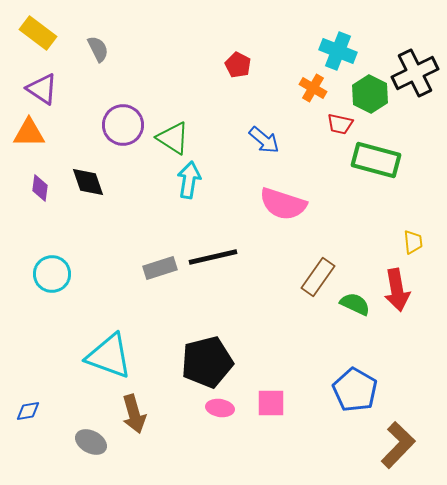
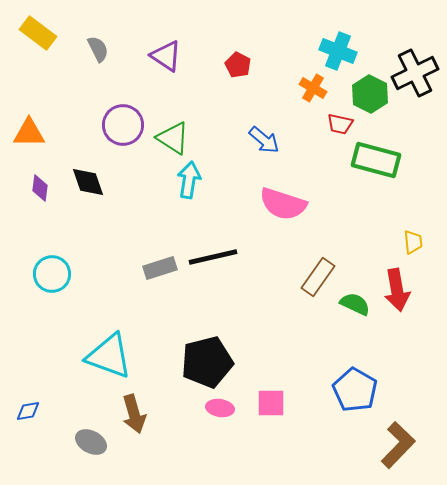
purple triangle: moved 124 px right, 33 px up
